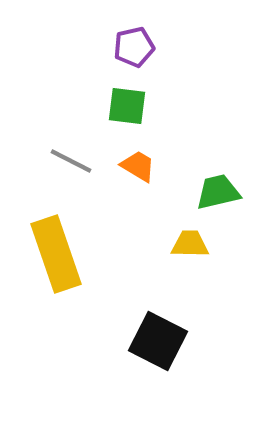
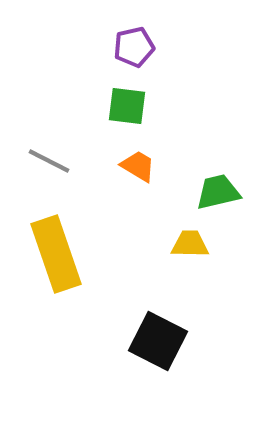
gray line: moved 22 px left
